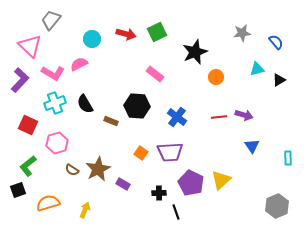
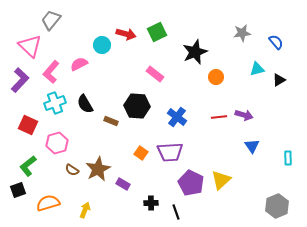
cyan circle: moved 10 px right, 6 px down
pink L-shape: moved 2 px left, 1 px up; rotated 100 degrees clockwise
black cross: moved 8 px left, 10 px down
